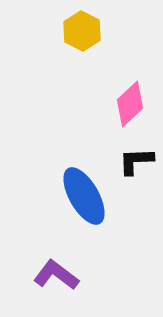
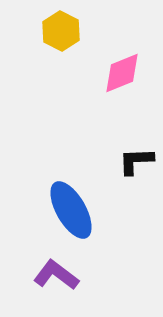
yellow hexagon: moved 21 px left
pink diamond: moved 8 px left, 31 px up; rotated 21 degrees clockwise
blue ellipse: moved 13 px left, 14 px down
